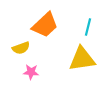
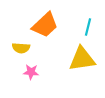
yellow semicircle: rotated 24 degrees clockwise
